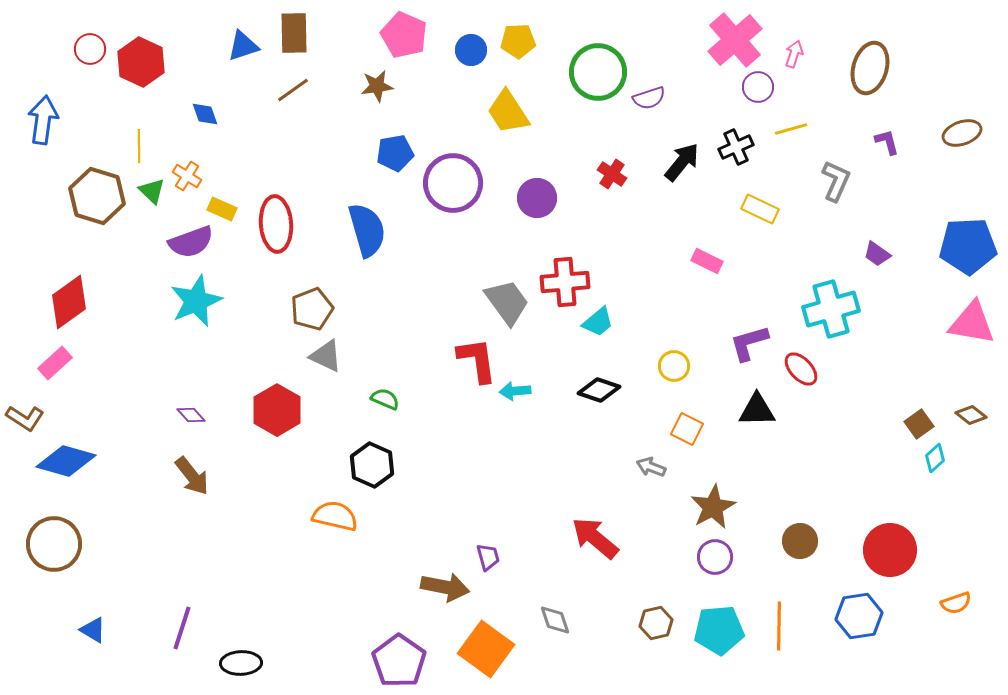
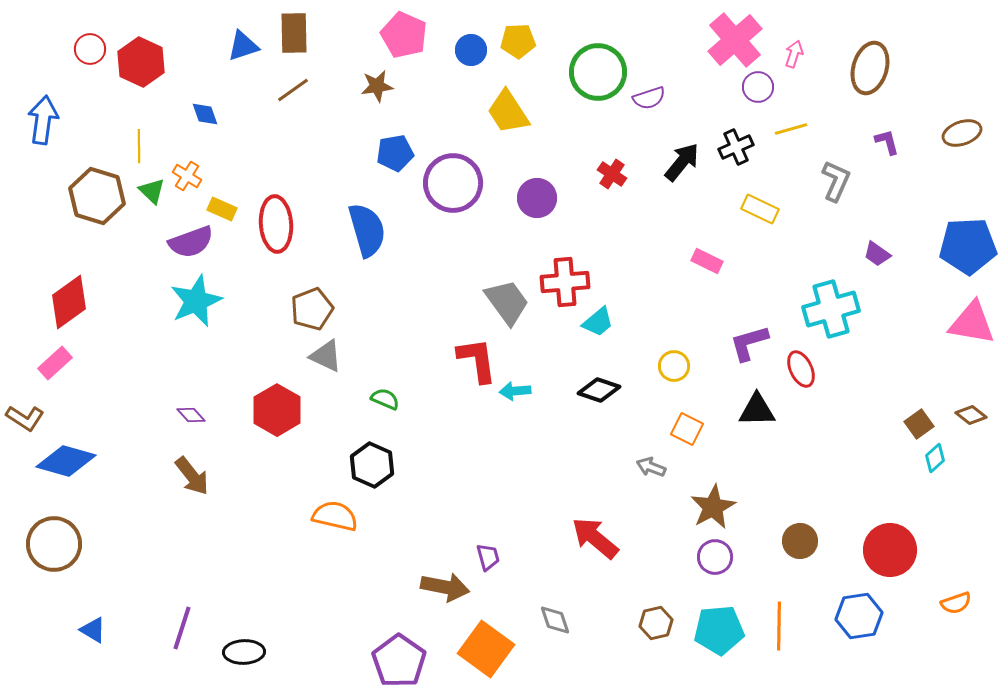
red ellipse at (801, 369): rotated 18 degrees clockwise
black ellipse at (241, 663): moved 3 px right, 11 px up
